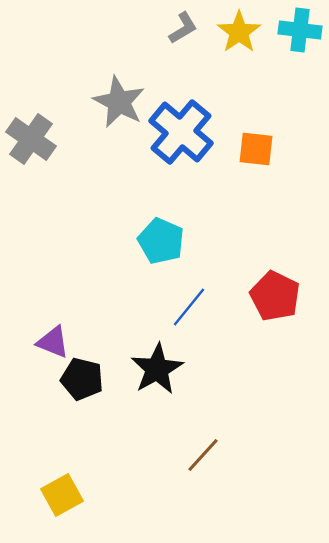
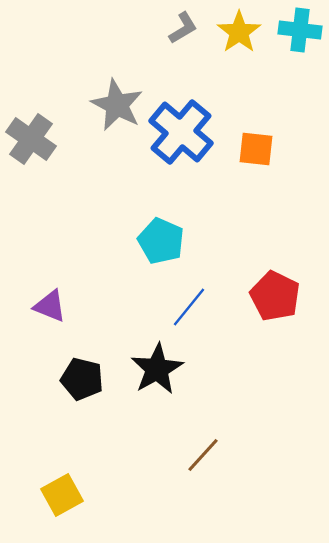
gray star: moved 2 px left, 3 px down
purple triangle: moved 3 px left, 36 px up
